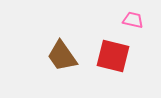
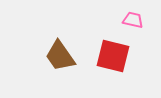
brown trapezoid: moved 2 px left
